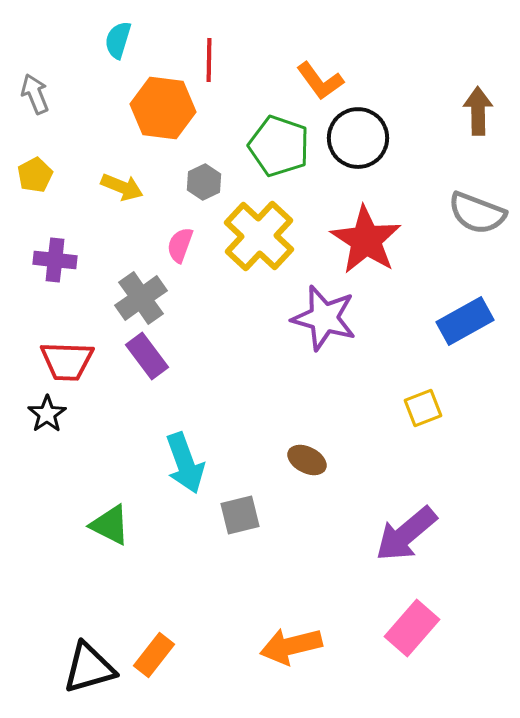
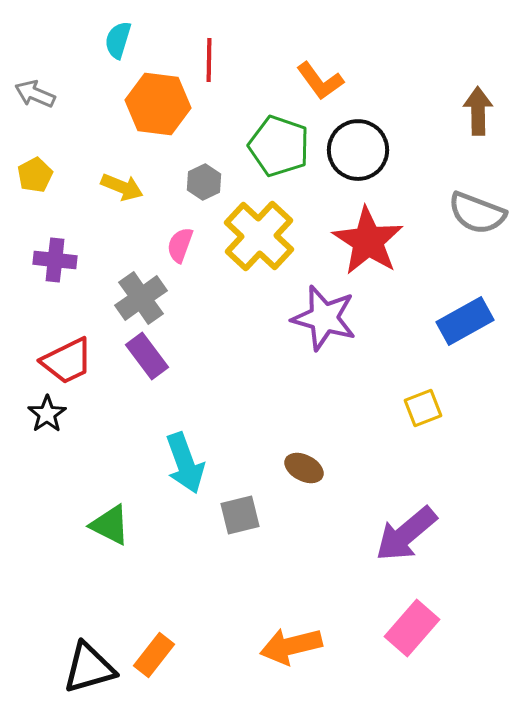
gray arrow: rotated 45 degrees counterclockwise
orange hexagon: moved 5 px left, 4 px up
black circle: moved 12 px down
red star: moved 2 px right, 1 px down
red trapezoid: rotated 28 degrees counterclockwise
brown ellipse: moved 3 px left, 8 px down
